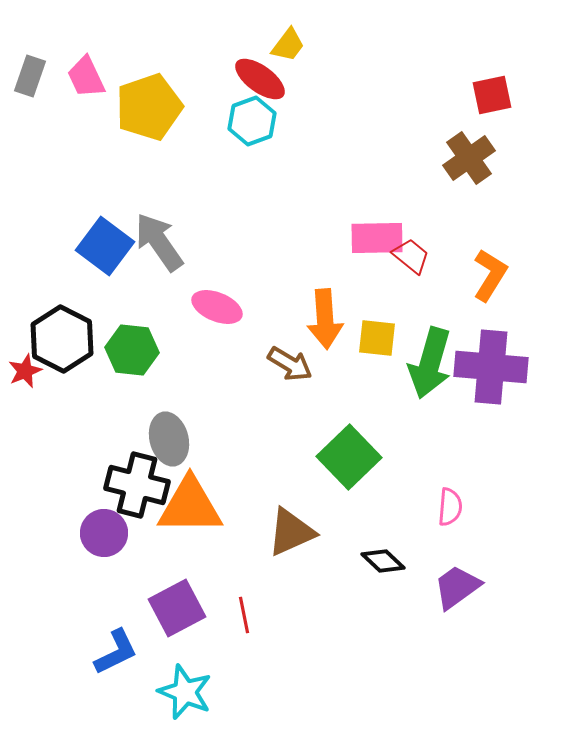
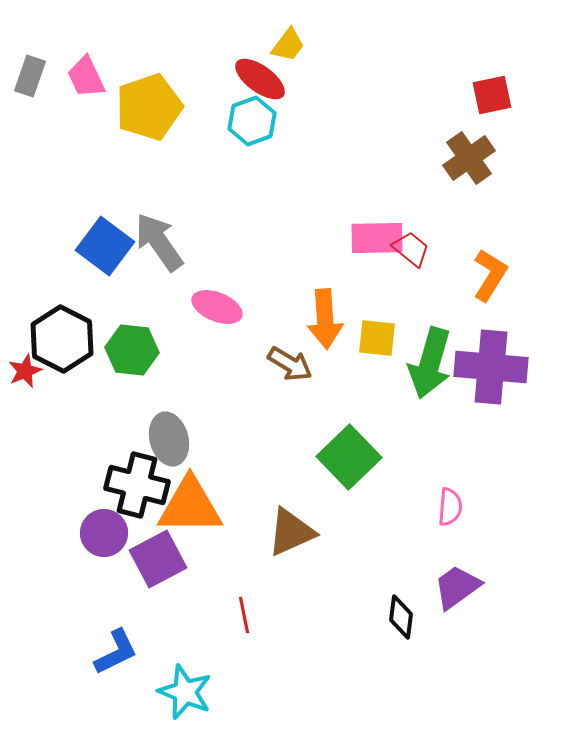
red trapezoid: moved 7 px up
black diamond: moved 18 px right, 56 px down; rotated 54 degrees clockwise
purple square: moved 19 px left, 49 px up
